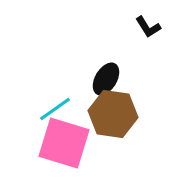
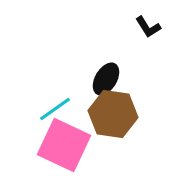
pink square: moved 2 px down; rotated 8 degrees clockwise
